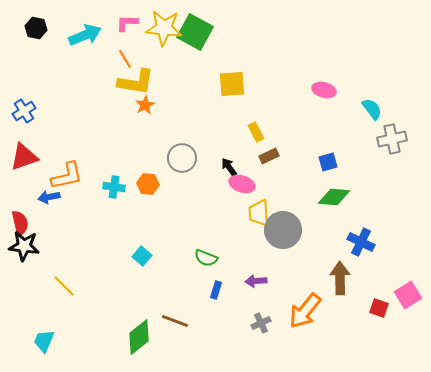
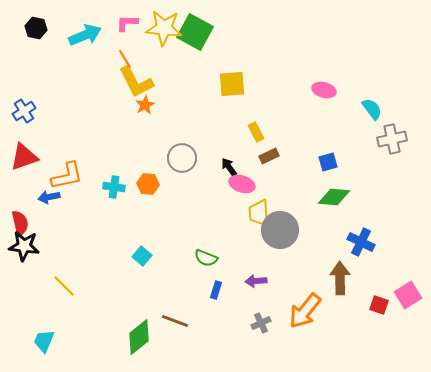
yellow L-shape at (136, 82): rotated 54 degrees clockwise
gray circle at (283, 230): moved 3 px left
red square at (379, 308): moved 3 px up
